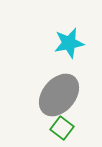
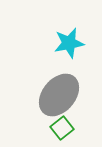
green square: rotated 15 degrees clockwise
